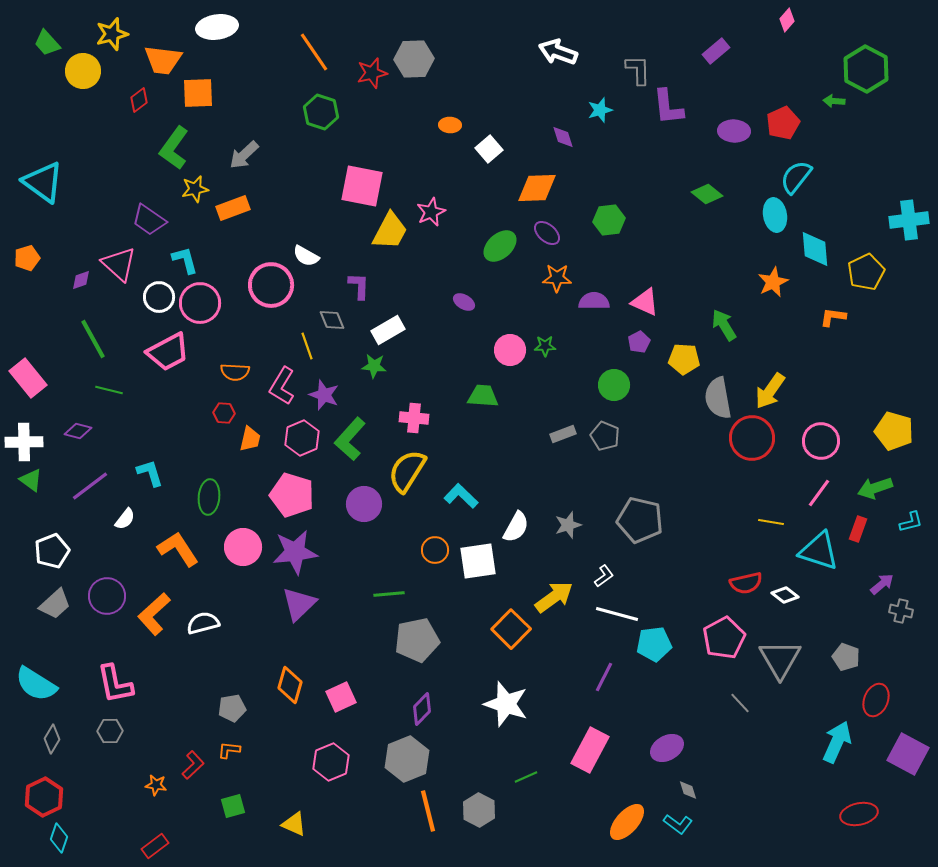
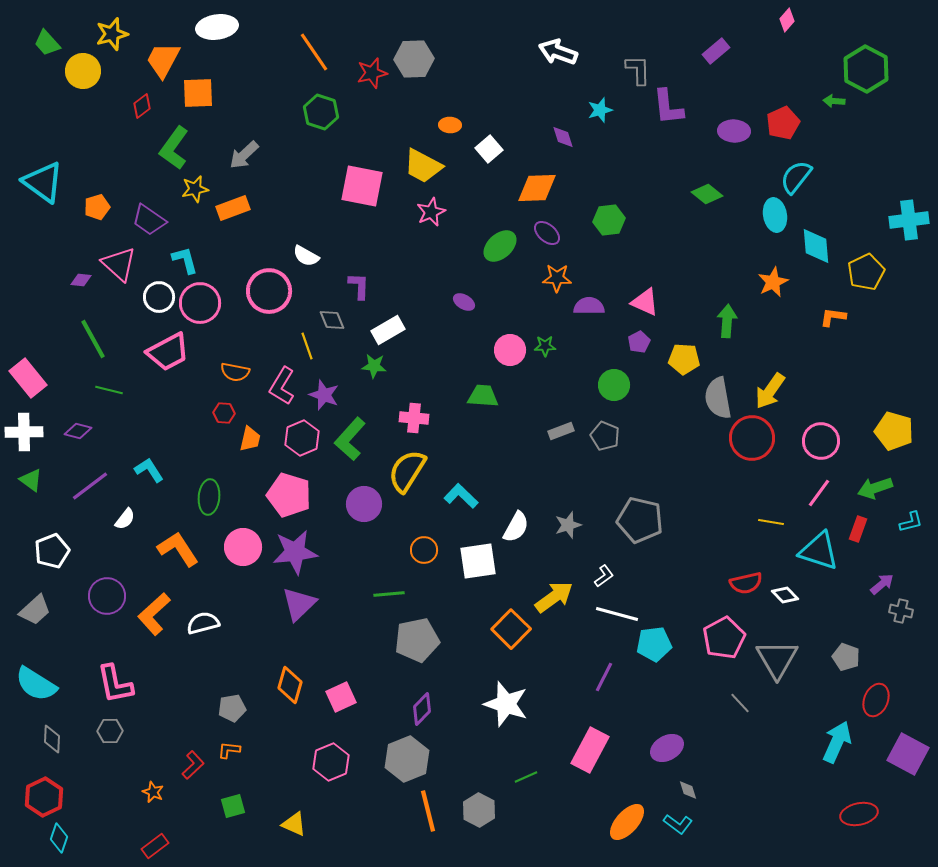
orange trapezoid at (163, 60): rotated 111 degrees clockwise
red diamond at (139, 100): moved 3 px right, 6 px down
yellow trapezoid at (390, 231): moved 33 px right, 65 px up; rotated 90 degrees clockwise
cyan diamond at (815, 249): moved 1 px right, 3 px up
orange pentagon at (27, 258): moved 70 px right, 51 px up
purple diamond at (81, 280): rotated 25 degrees clockwise
pink circle at (271, 285): moved 2 px left, 6 px down
purple semicircle at (594, 301): moved 5 px left, 5 px down
green arrow at (724, 325): moved 3 px right, 4 px up; rotated 36 degrees clockwise
orange semicircle at (235, 372): rotated 8 degrees clockwise
gray rectangle at (563, 434): moved 2 px left, 3 px up
white cross at (24, 442): moved 10 px up
cyan L-shape at (150, 473): moved 1 px left, 3 px up; rotated 16 degrees counterclockwise
pink pentagon at (292, 495): moved 3 px left
orange circle at (435, 550): moved 11 px left
white diamond at (785, 595): rotated 8 degrees clockwise
gray trapezoid at (55, 604): moved 20 px left, 6 px down
gray triangle at (780, 659): moved 3 px left
gray diamond at (52, 739): rotated 28 degrees counterclockwise
orange star at (156, 785): moved 3 px left, 7 px down; rotated 15 degrees clockwise
